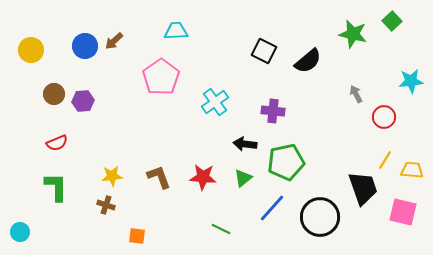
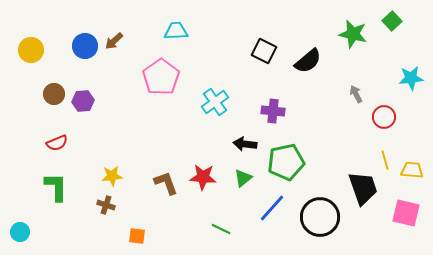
cyan star: moved 3 px up
yellow line: rotated 48 degrees counterclockwise
brown L-shape: moved 7 px right, 6 px down
pink square: moved 3 px right, 1 px down
